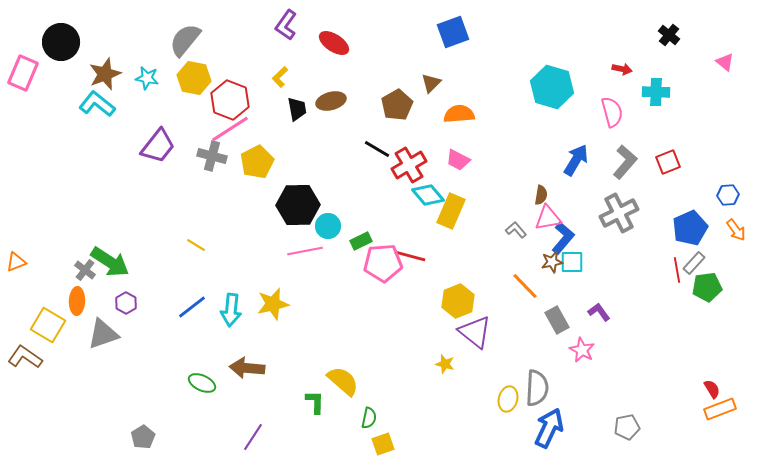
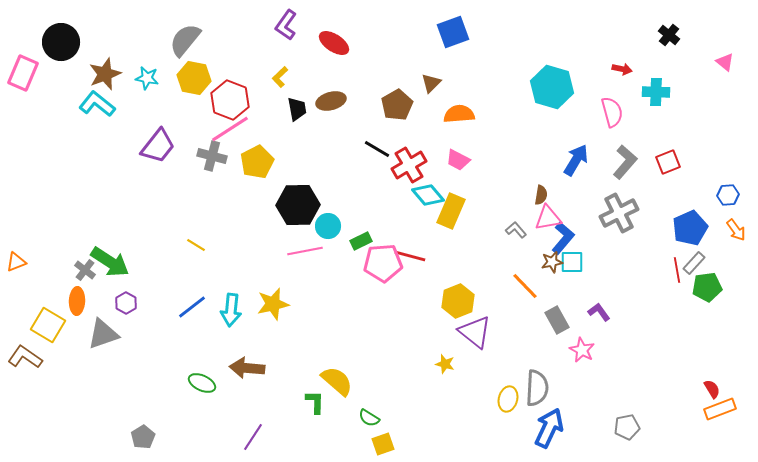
yellow semicircle at (343, 381): moved 6 px left
green semicircle at (369, 418): rotated 110 degrees clockwise
